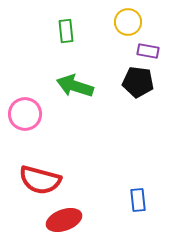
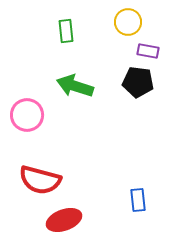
pink circle: moved 2 px right, 1 px down
